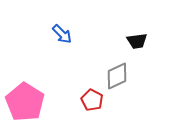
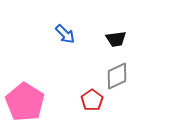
blue arrow: moved 3 px right
black trapezoid: moved 21 px left, 2 px up
red pentagon: rotated 10 degrees clockwise
